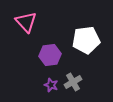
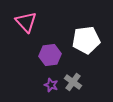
gray cross: rotated 24 degrees counterclockwise
